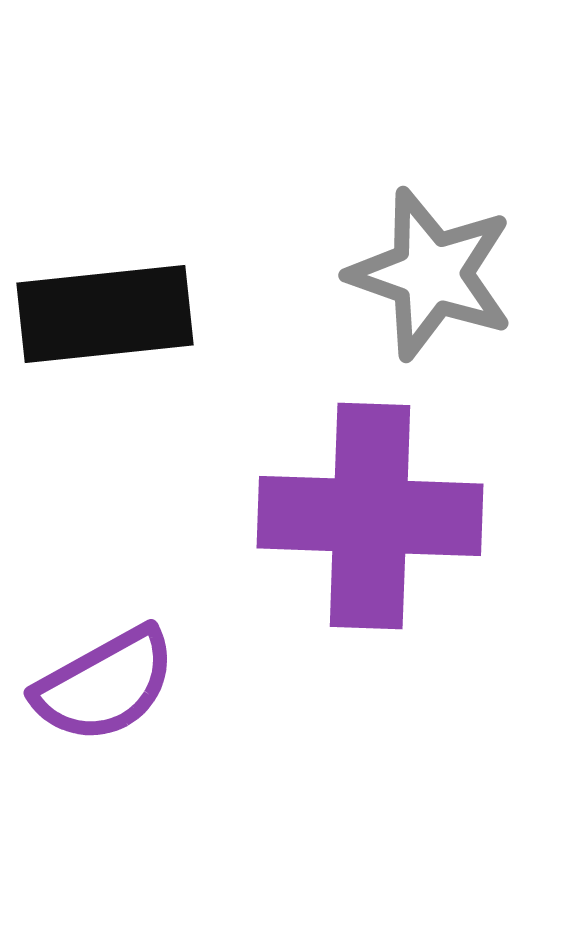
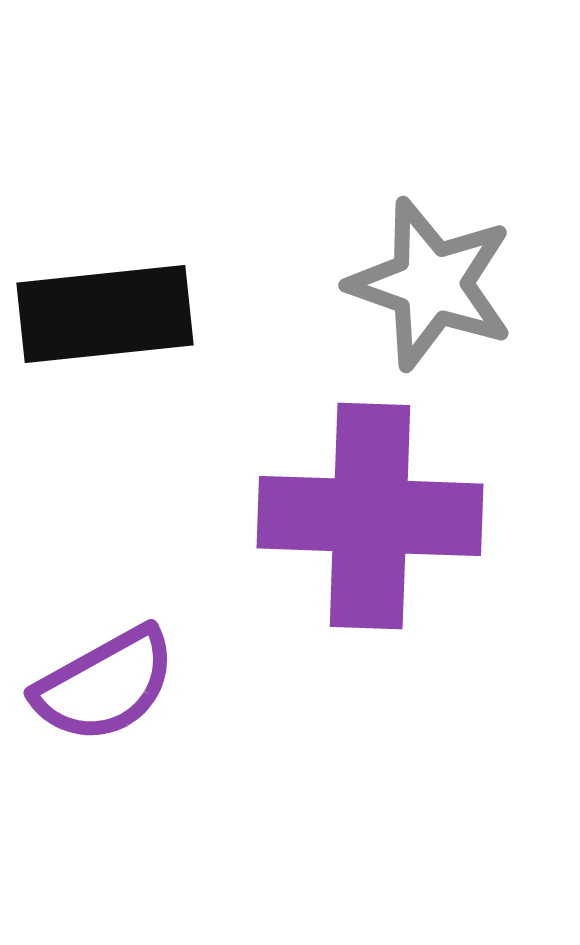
gray star: moved 10 px down
